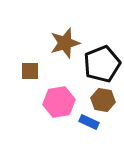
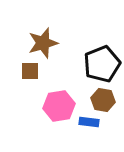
brown star: moved 22 px left
pink hexagon: moved 4 px down
blue rectangle: rotated 18 degrees counterclockwise
